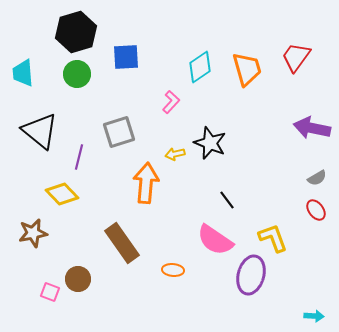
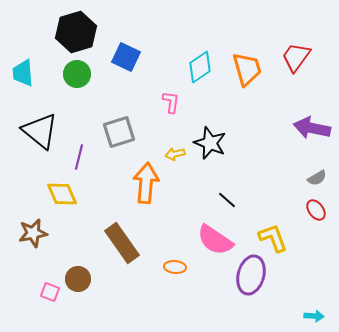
blue square: rotated 28 degrees clockwise
pink L-shape: rotated 35 degrees counterclockwise
yellow diamond: rotated 20 degrees clockwise
black line: rotated 12 degrees counterclockwise
orange ellipse: moved 2 px right, 3 px up
